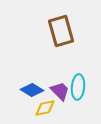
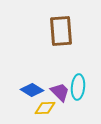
brown rectangle: rotated 12 degrees clockwise
purple trapezoid: moved 1 px down
yellow diamond: rotated 10 degrees clockwise
